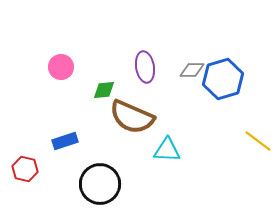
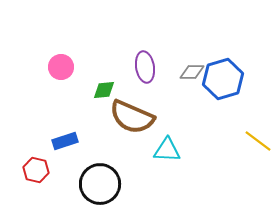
gray diamond: moved 2 px down
red hexagon: moved 11 px right, 1 px down
